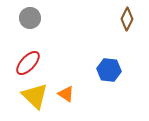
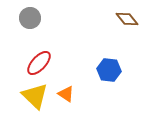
brown diamond: rotated 65 degrees counterclockwise
red ellipse: moved 11 px right
